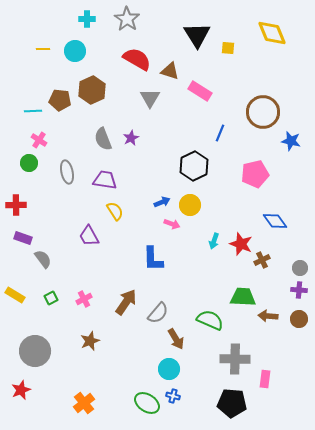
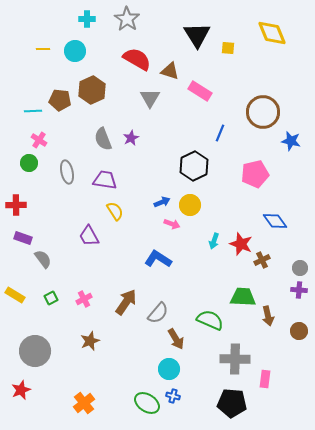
blue L-shape at (153, 259): moved 5 px right; rotated 124 degrees clockwise
brown arrow at (268, 316): rotated 108 degrees counterclockwise
brown circle at (299, 319): moved 12 px down
